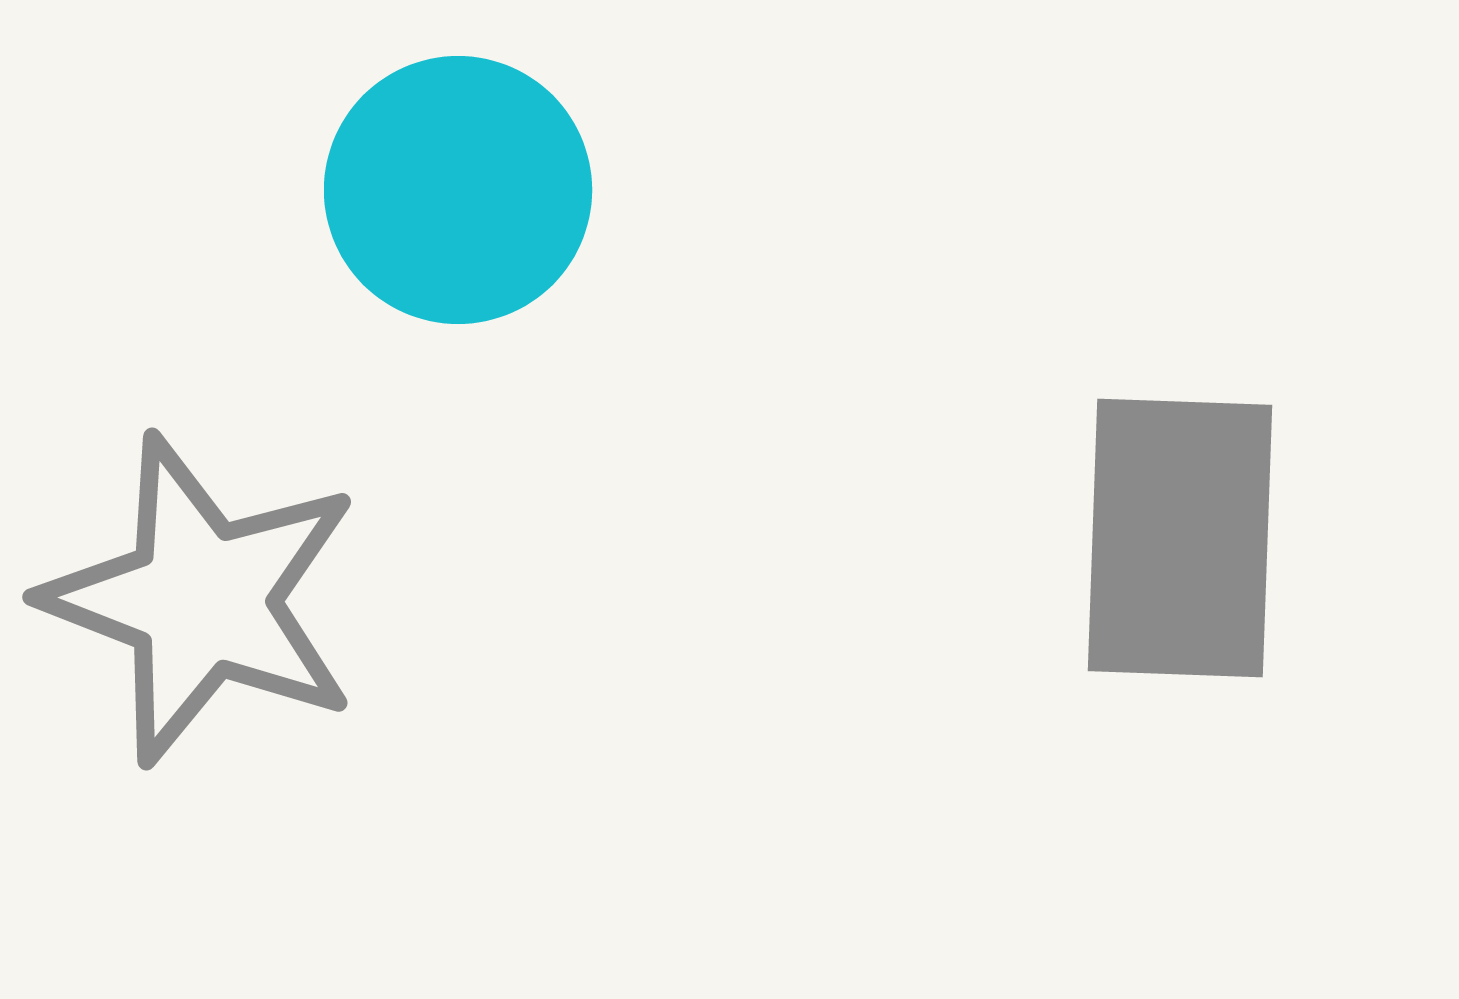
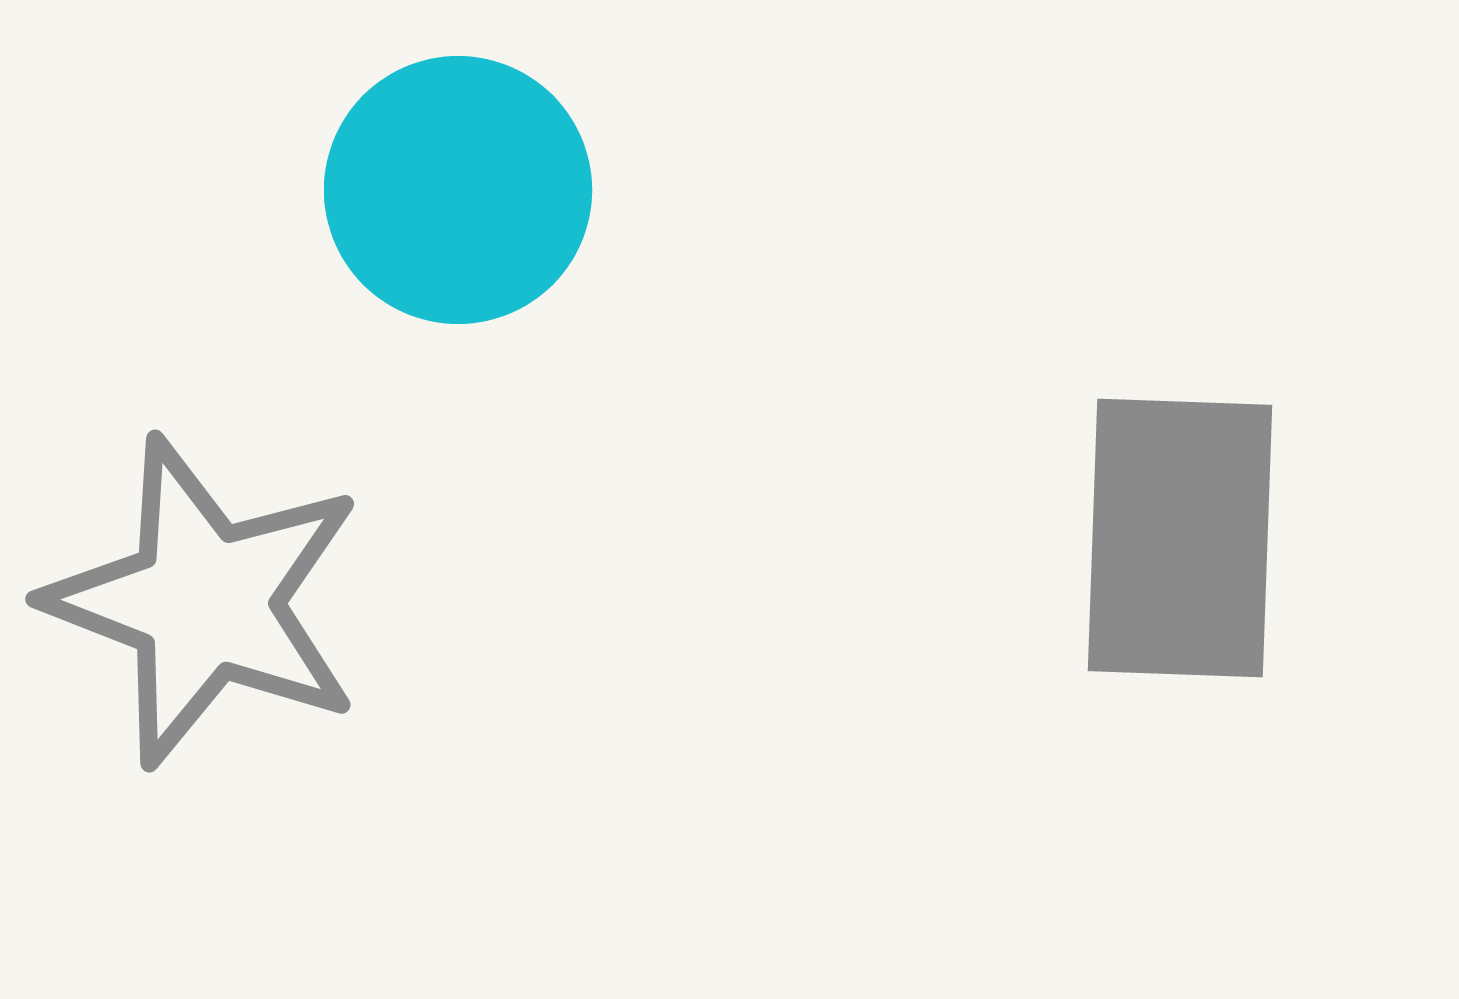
gray star: moved 3 px right, 2 px down
